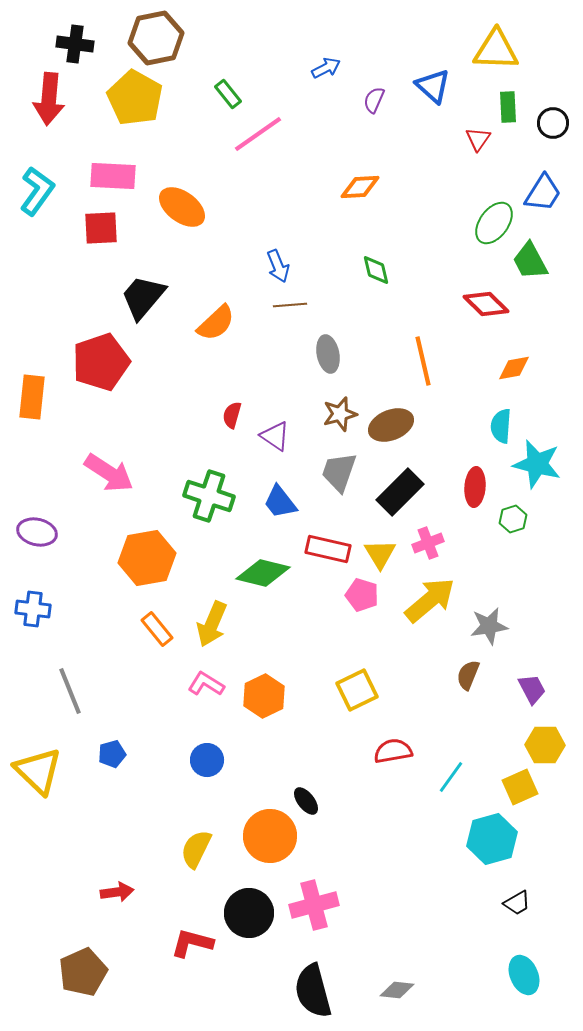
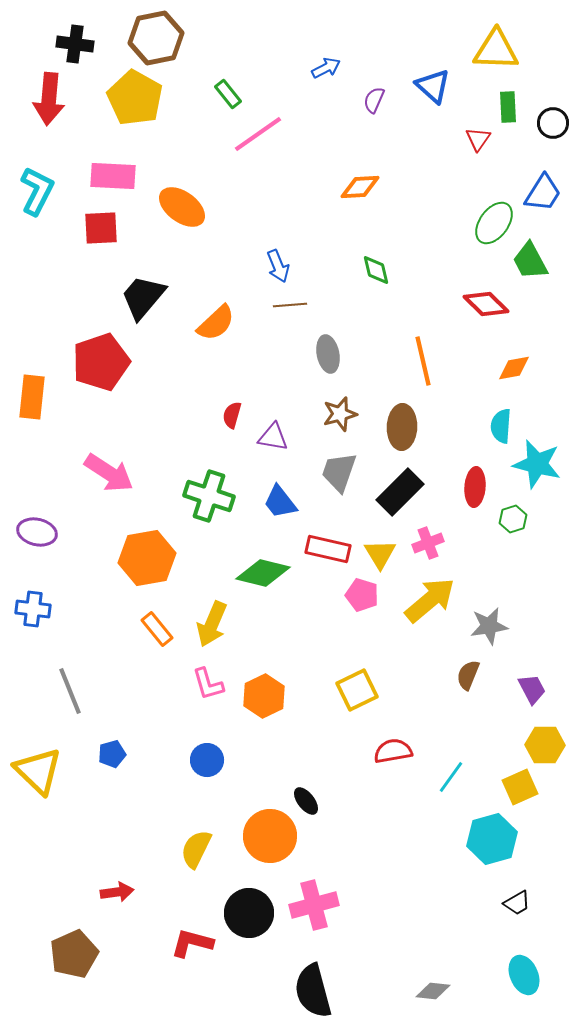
cyan L-shape at (37, 191): rotated 9 degrees counterclockwise
brown ellipse at (391, 425): moved 11 px right, 2 px down; rotated 66 degrees counterclockwise
purple triangle at (275, 436): moved 2 px left, 1 px down; rotated 24 degrees counterclockwise
pink L-shape at (206, 684): moved 2 px right; rotated 138 degrees counterclockwise
brown pentagon at (83, 972): moved 9 px left, 18 px up
gray diamond at (397, 990): moved 36 px right, 1 px down
